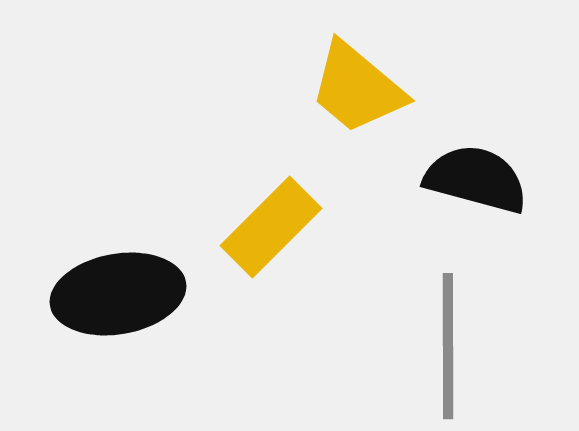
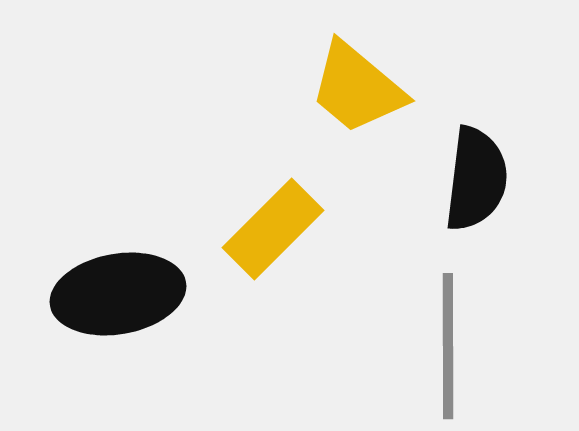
black semicircle: rotated 82 degrees clockwise
yellow rectangle: moved 2 px right, 2 px down
